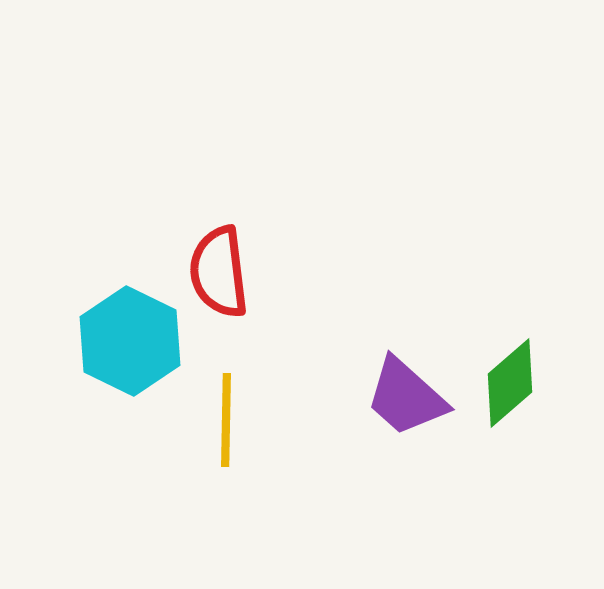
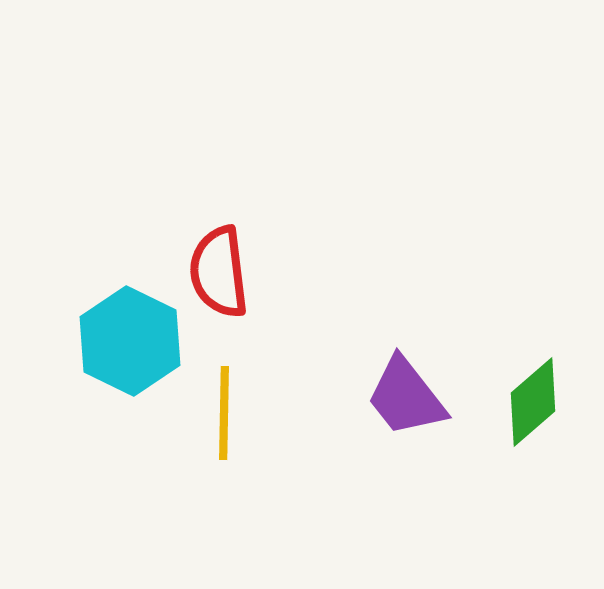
green diamond: moved 23 px right, 19 px down
purple trapezoid: rotated 10 degrees clockwise
yellow line: moved 2 px left, 7 px up
